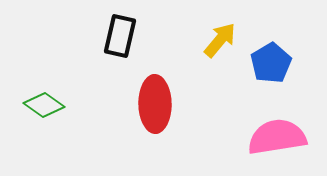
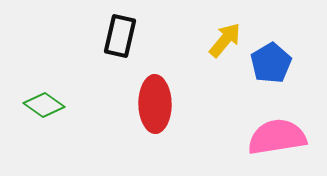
yellow arrow: moved 5 px right
